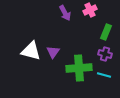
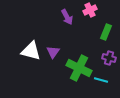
purple arrow: moved 2 px right, 4 px down
purple cross: moved 4 px right, 4 px down
green cross: rotated 30 degrees clockwise
cyan line: moved 3 px left, 5 px down
